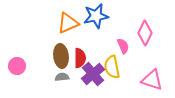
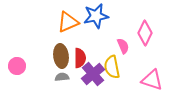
orange triangle: moved 1 px up
